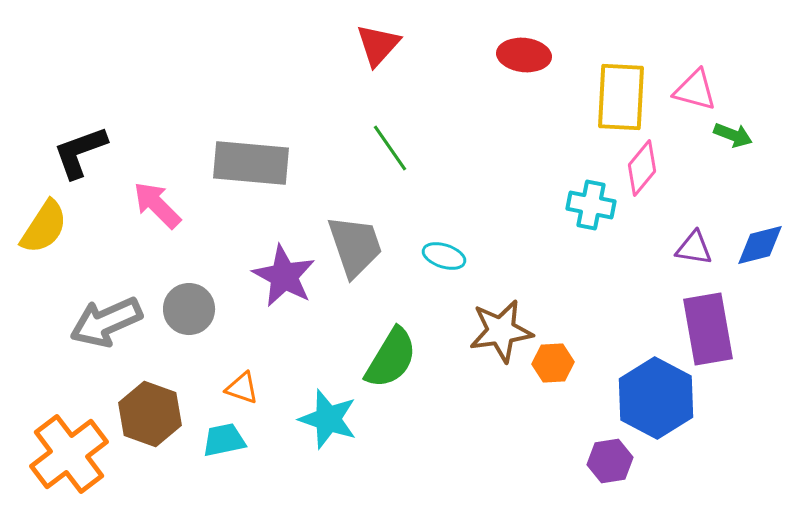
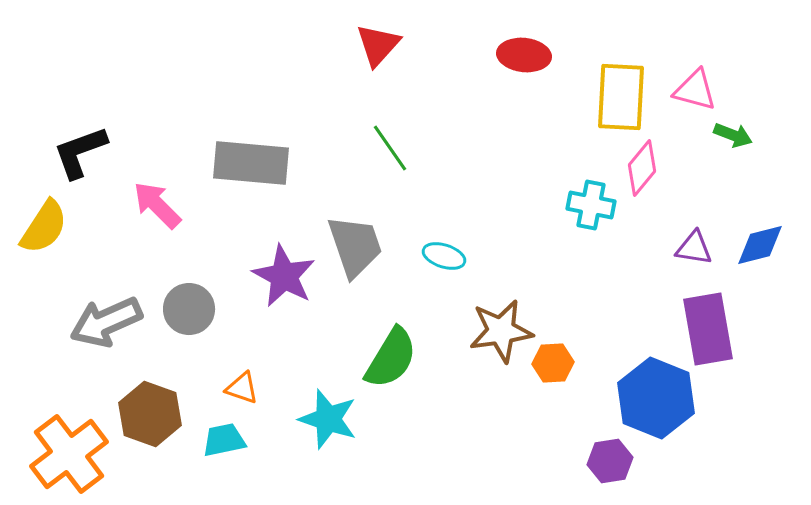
blue hexagon: rotated 6 degrees counterclockwise
